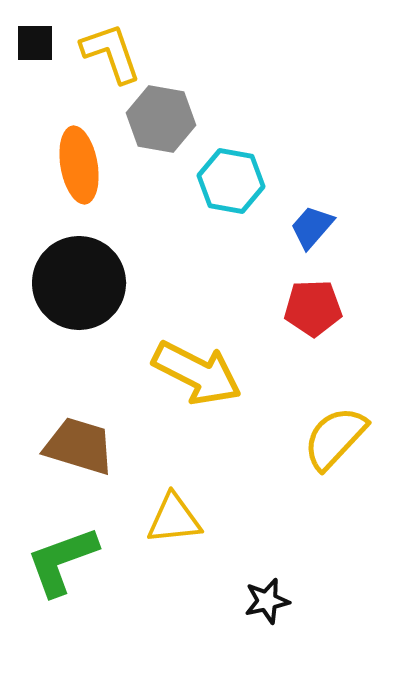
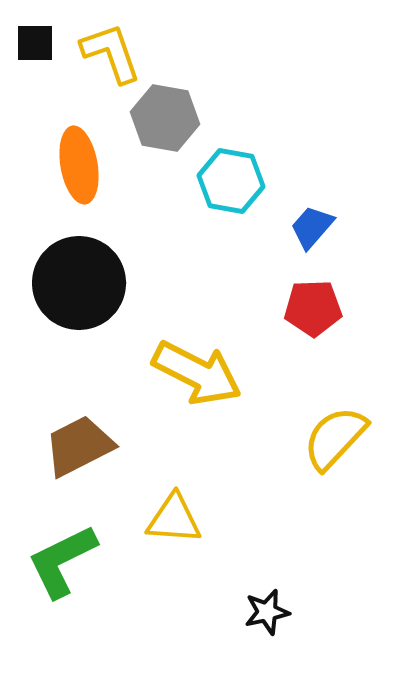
gray hexagon: moved 4 px right, 1 px up
brown trapezoid: rotated 44 degrees counterclockwise
yellow triangle: rotated 10 degrees clockwise
green L-shape: rotated 6 degrees counterclockwise
black star: moved 11 px down
